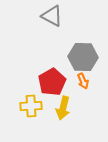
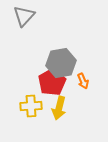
gray triangle: moved 28 px left; rotated 45 degrees clockwise
gray hexagon: moved 22 px left, 6 px down; rotated 12 degrees counterclockwise
yellow arrow: moved 4 px left
